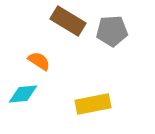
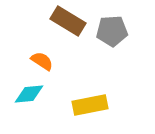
orange semicircle: moved 3 px right
cyan diamond: moved 6 px right
yellow rectangle: moved 3 px left, 1 px down
